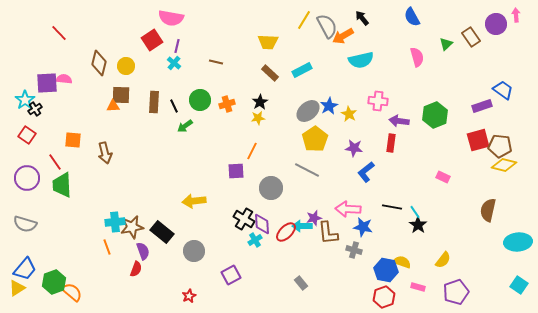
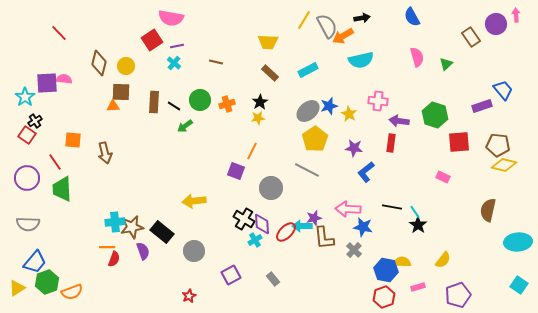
black arrow at (362, 18): rotated 119 degrees clockwise
green triangle at (446, 44): moved 20 px down
purple line at (177, 46): rotated 64 degrees clockwise
cyan rectangle at (302, 70): moved 6 px right
blue trapezoid at (503, 90): rotated 15 degrees clockwise
brown square at (121, 95): moved 3 px up
cyan star at (25, 100): moved 3 px up
black line at (174, 106): rotated 32 degrees counterclockwise
blue star at (329, 106): rotated 12 degrees clockwise
black cross at (35, 109): moved 12 px down
green hexagon at (435, 115): rotated 20 degrees counterclockwise
red square at (478, 140): moved 19 px left, 2 px down; rotated 10 degrees clockwise
brown pentagon at (500, 146): moved 2 px left, 1 px up
purple square at (236, 171): rotated 24 degrees clockwise
green trapezoid at (62, 185): moved 4 px down
gray semicircle at (25, 224): moved 3 px right; rotated 15 degrees counterclockwise
brown L-shape at (328, 233): moved 4 px left, 5 px down
orange line at (107, 247): rotated 70 degrees counterclockwise
gray cross at (354, 250): rotated 28 degrees clockwise
yellow semicircle at (402, 262): rotated 18 degrees counterclockwise
blue trapezoid at (25, 269): moved 10 px right, 7 px up
red semicircle at (136, 269): moved 22 px left, 10 px up
green hexagon at (54, 282): moved 7 px left
gray rectangle at (301, 283): moved 28 px left, 4 px up
pink rectangle at (418, 287): rotated 32 degrees counterclockwise
orange semicircle at (72, 292): rotated 120 degrees clockwise
purple pentagon at (456, 292): moved 2 px right, 3 px down
